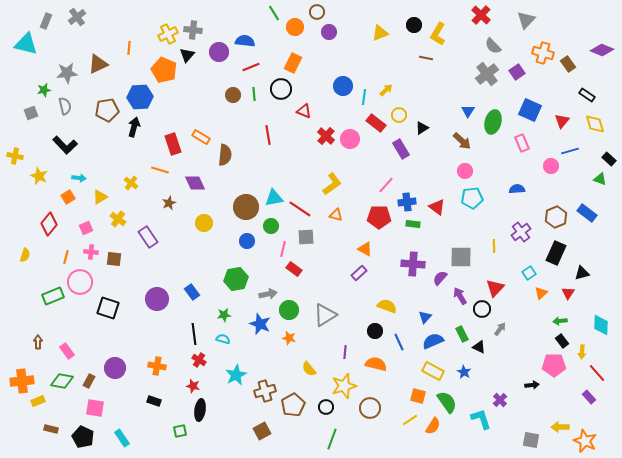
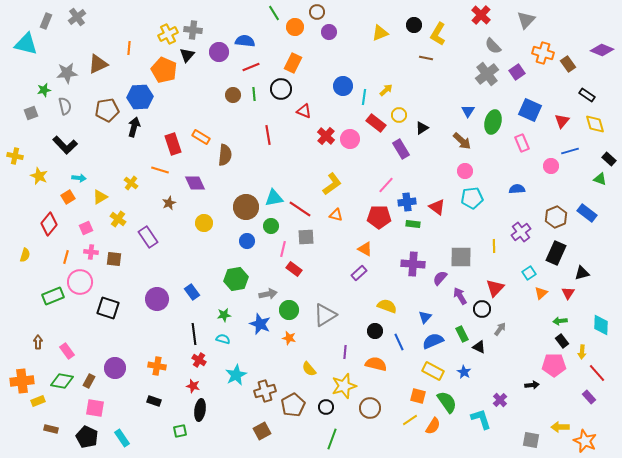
black pentagon at (83, 437): moved 4 px right
